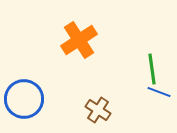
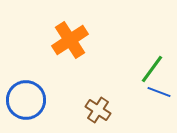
orange cross: moved 9 px left
green line: rotated 44 degrees clockwise
blue circle: moved 2 px right, 1 px down
